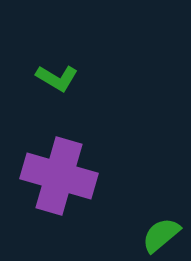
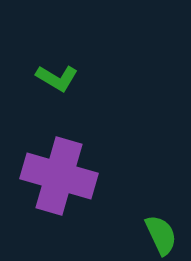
green semicircle: rotated 105 degrees clockwise
